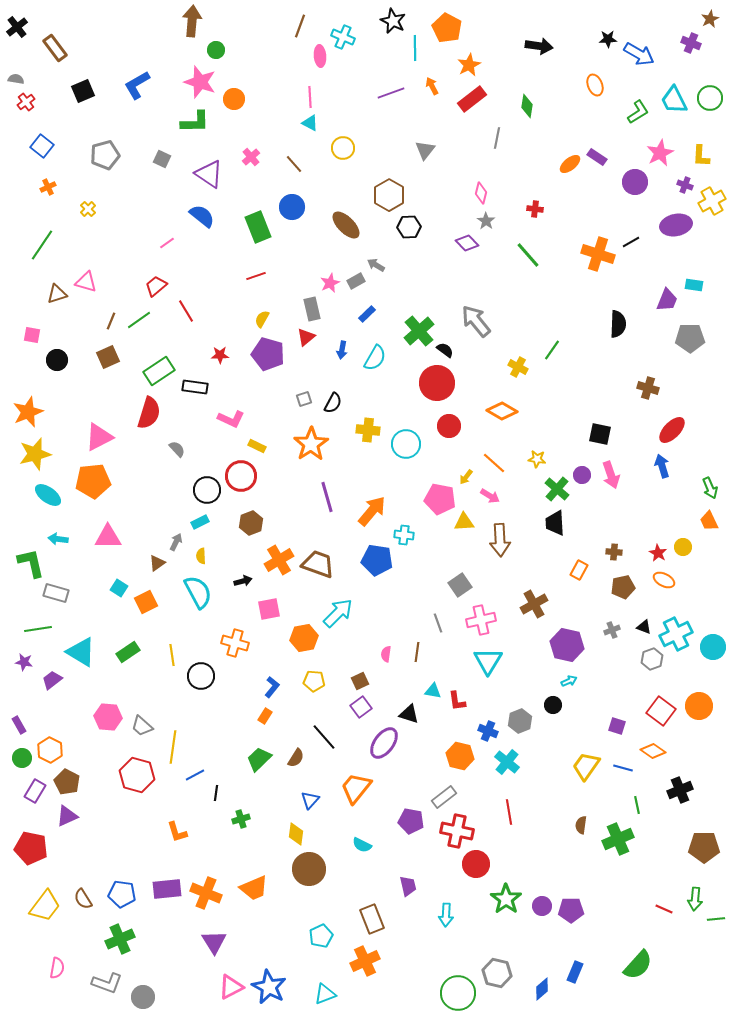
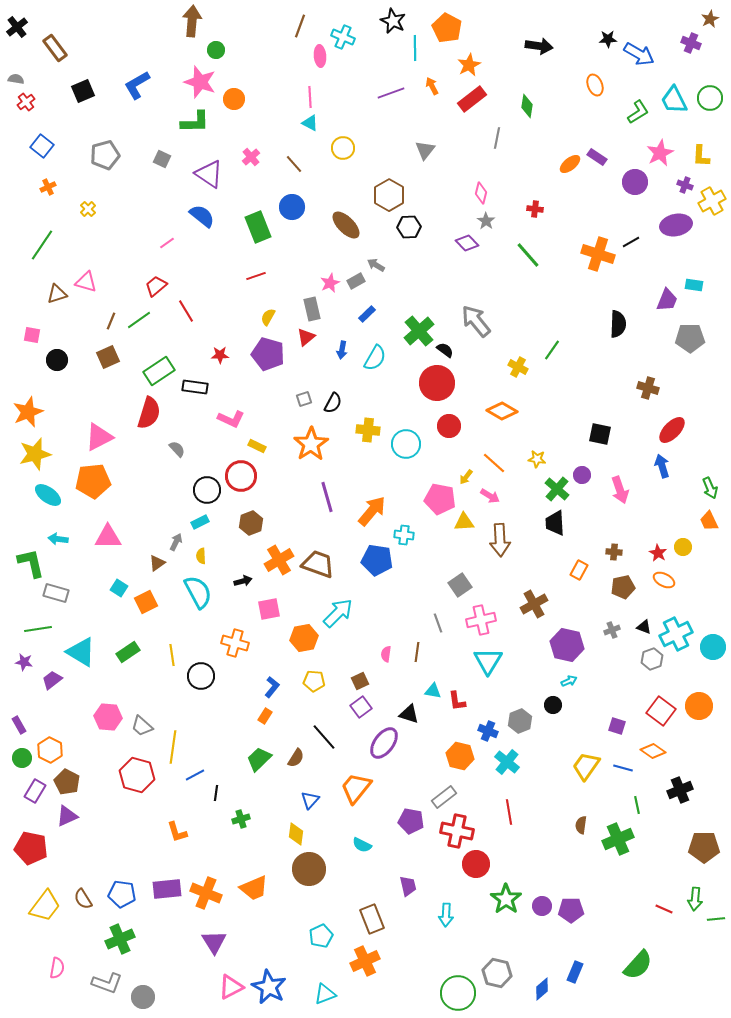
yellow semicircle at (262, 319): moved 6 px right, 2 px up
pink arrow at (611, 475): moved 9 px right, 15 px down
